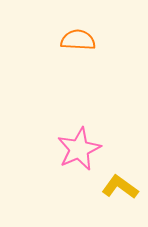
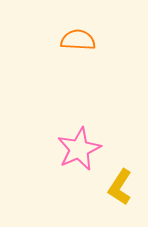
yellow L-shape: rotated 93 degrees counterclockwise
